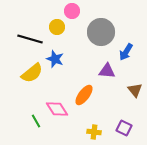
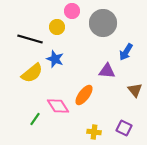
gray circle: moved 2 px right, 9 px up
pink diamond: moved 1 px right, 3 px up
green line: moved 1 px left, 2 px up; rotated 64 degrees clockwise
